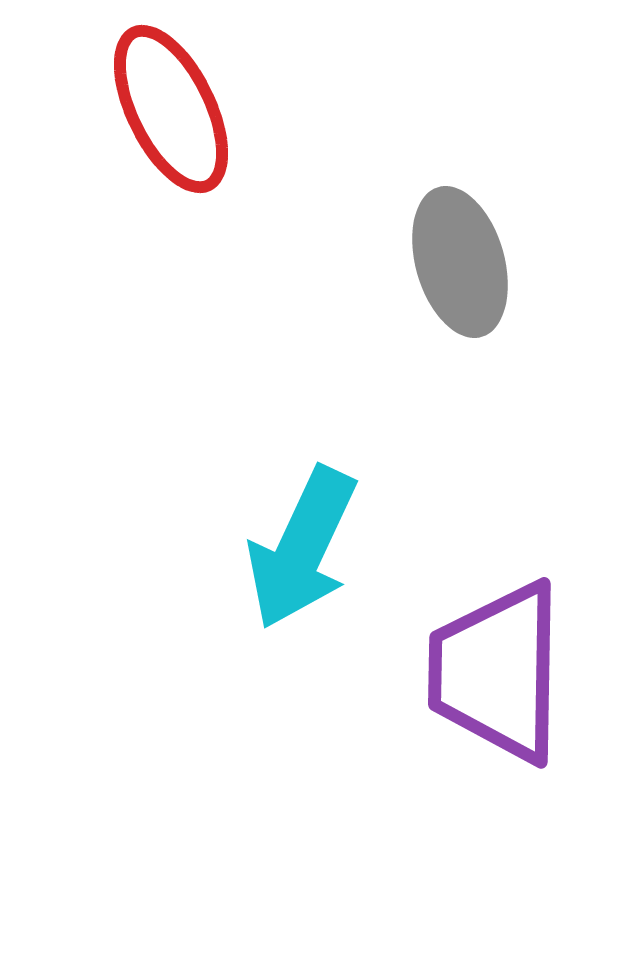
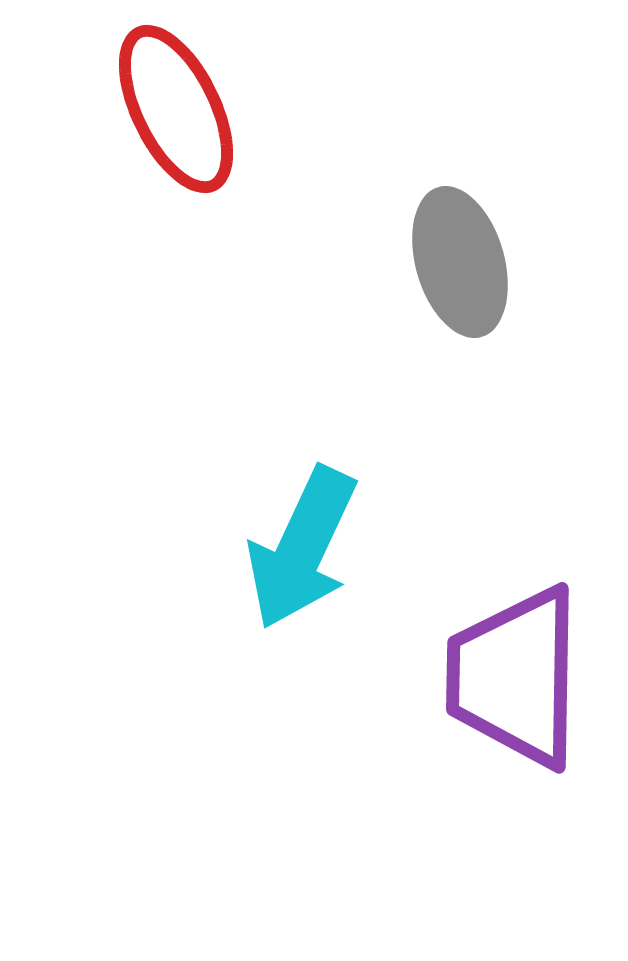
red ellipse: moved 5 px right
purple trapezoid: moved 18 px right, 5 px down
